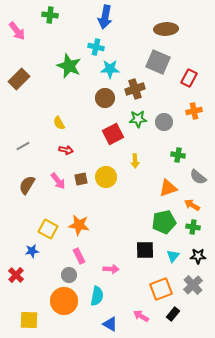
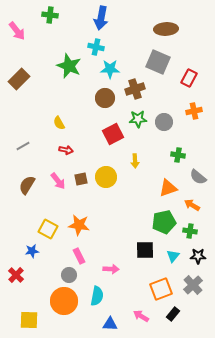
blue arrow at (105, 17): moved 4 px left, 1 px down
green cross at (193, 227): moved 3 px left, 4 px down
blue triangle at (110, 324): rotated 28 degrees counterclockwise
